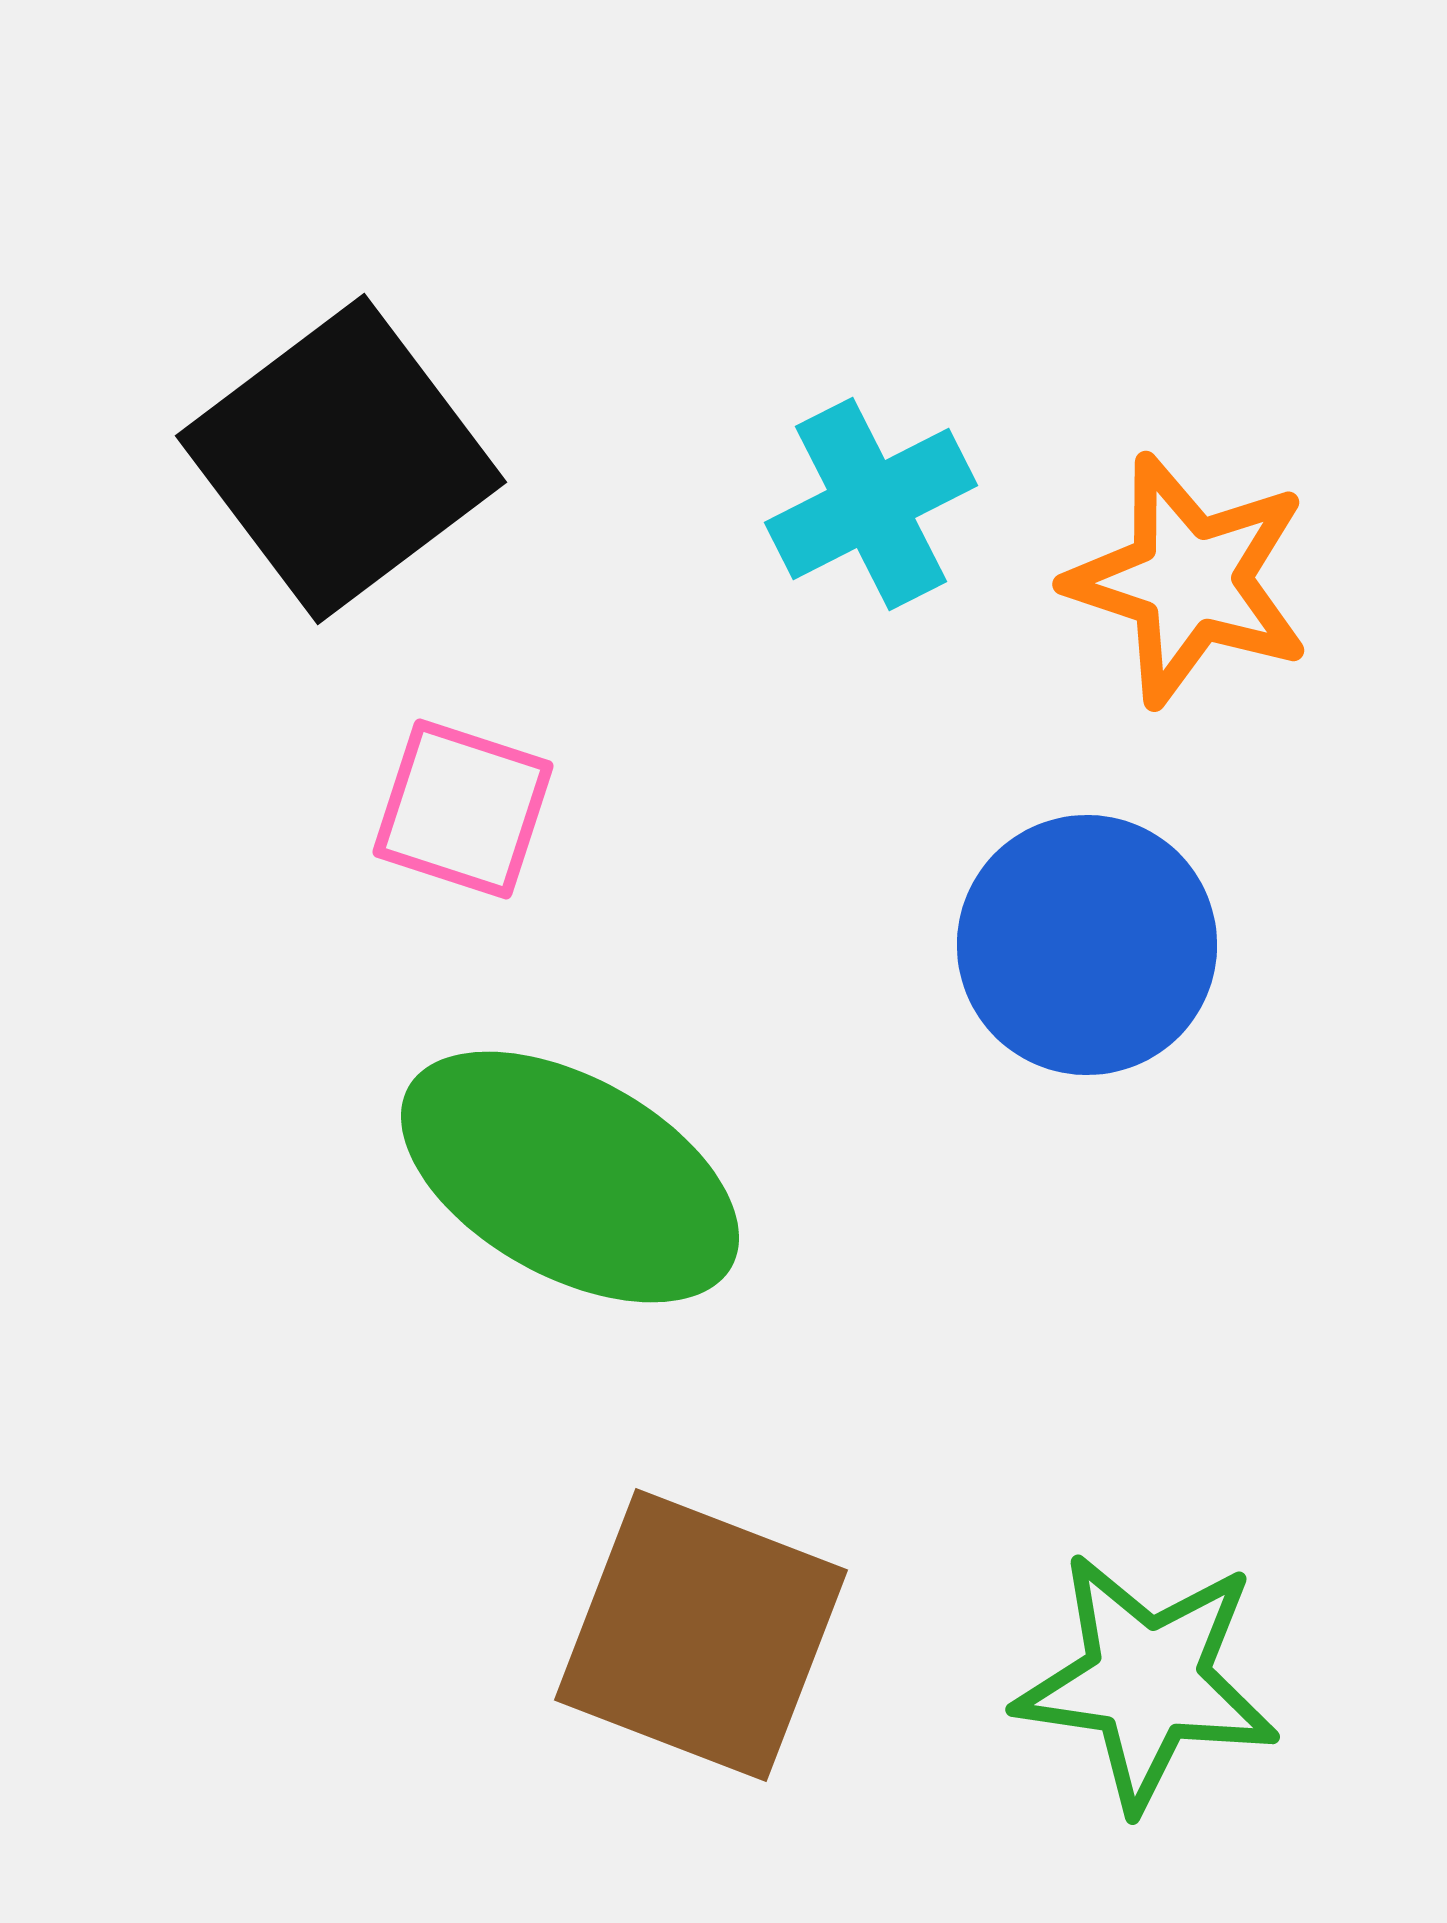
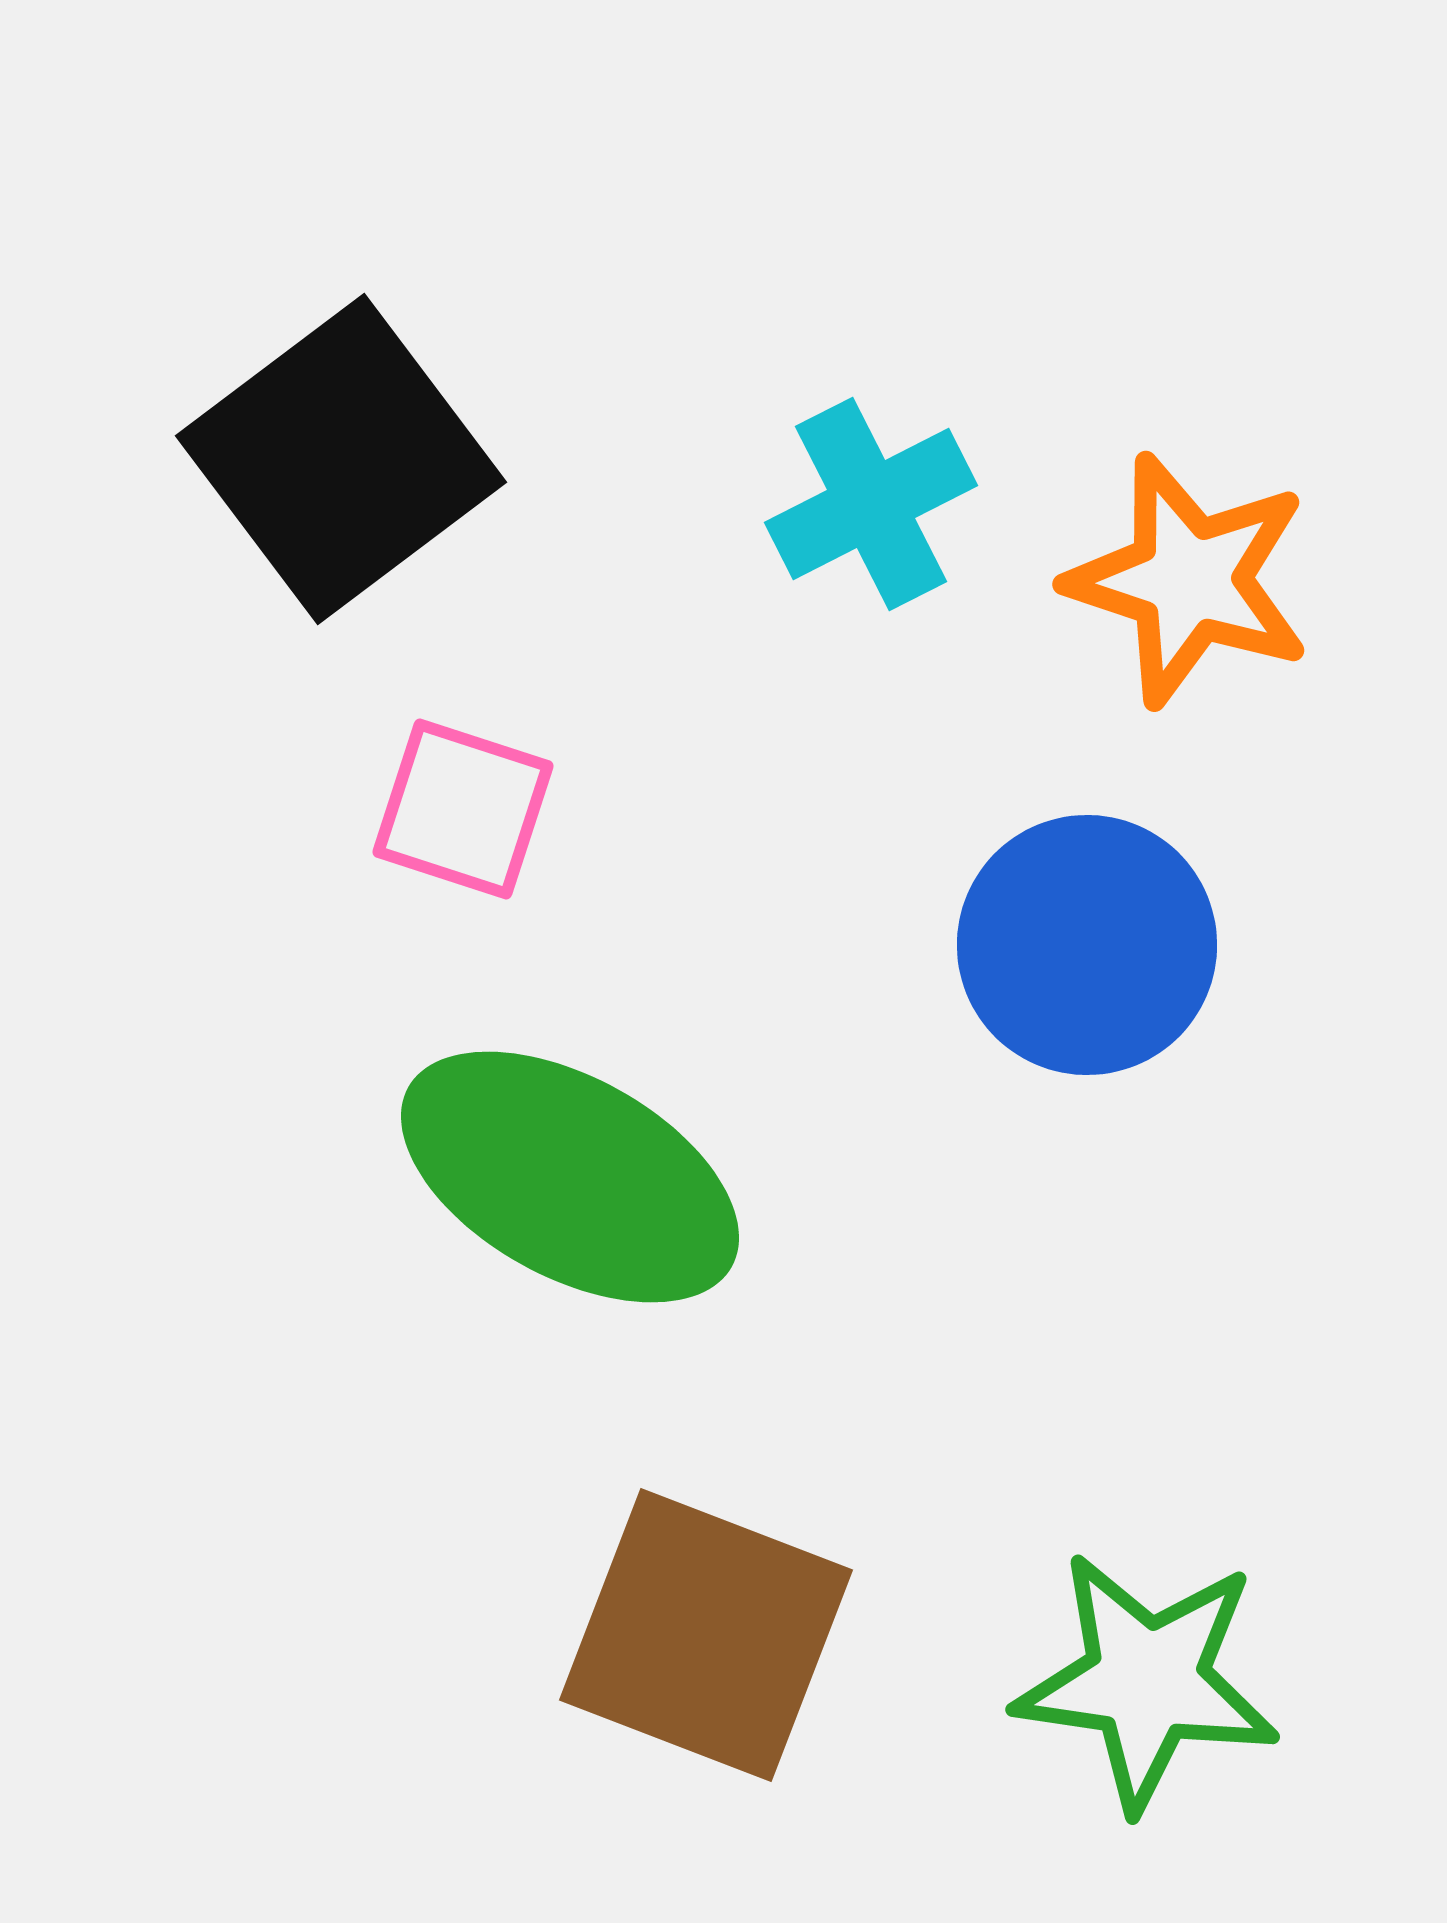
brown square: moved 5 px right
